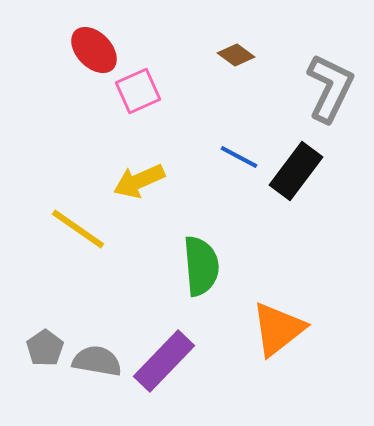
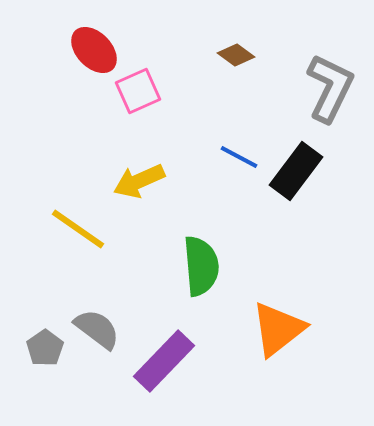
gray semicircle: moved 32 px up; rotated 27 degrees clockwise
